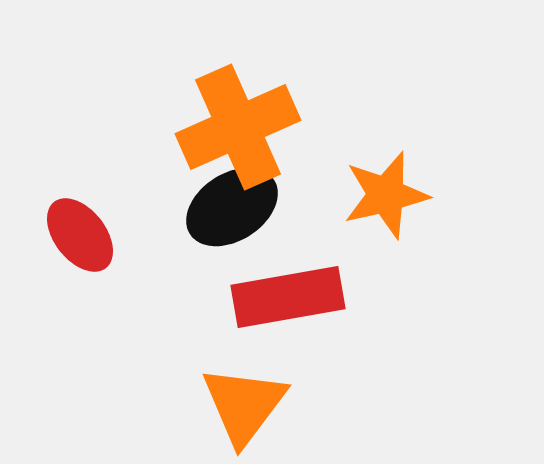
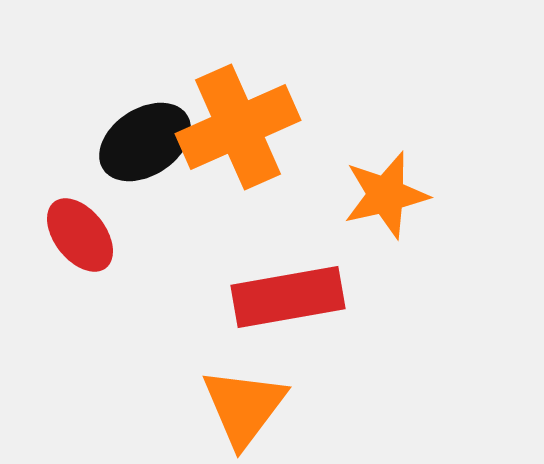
black ellipse: moved 87 px left, 65 px up
orange triangle: moved 2 px down
